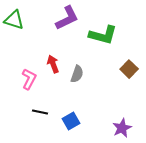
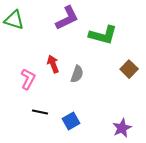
pink L-shape: moved 1 px left
